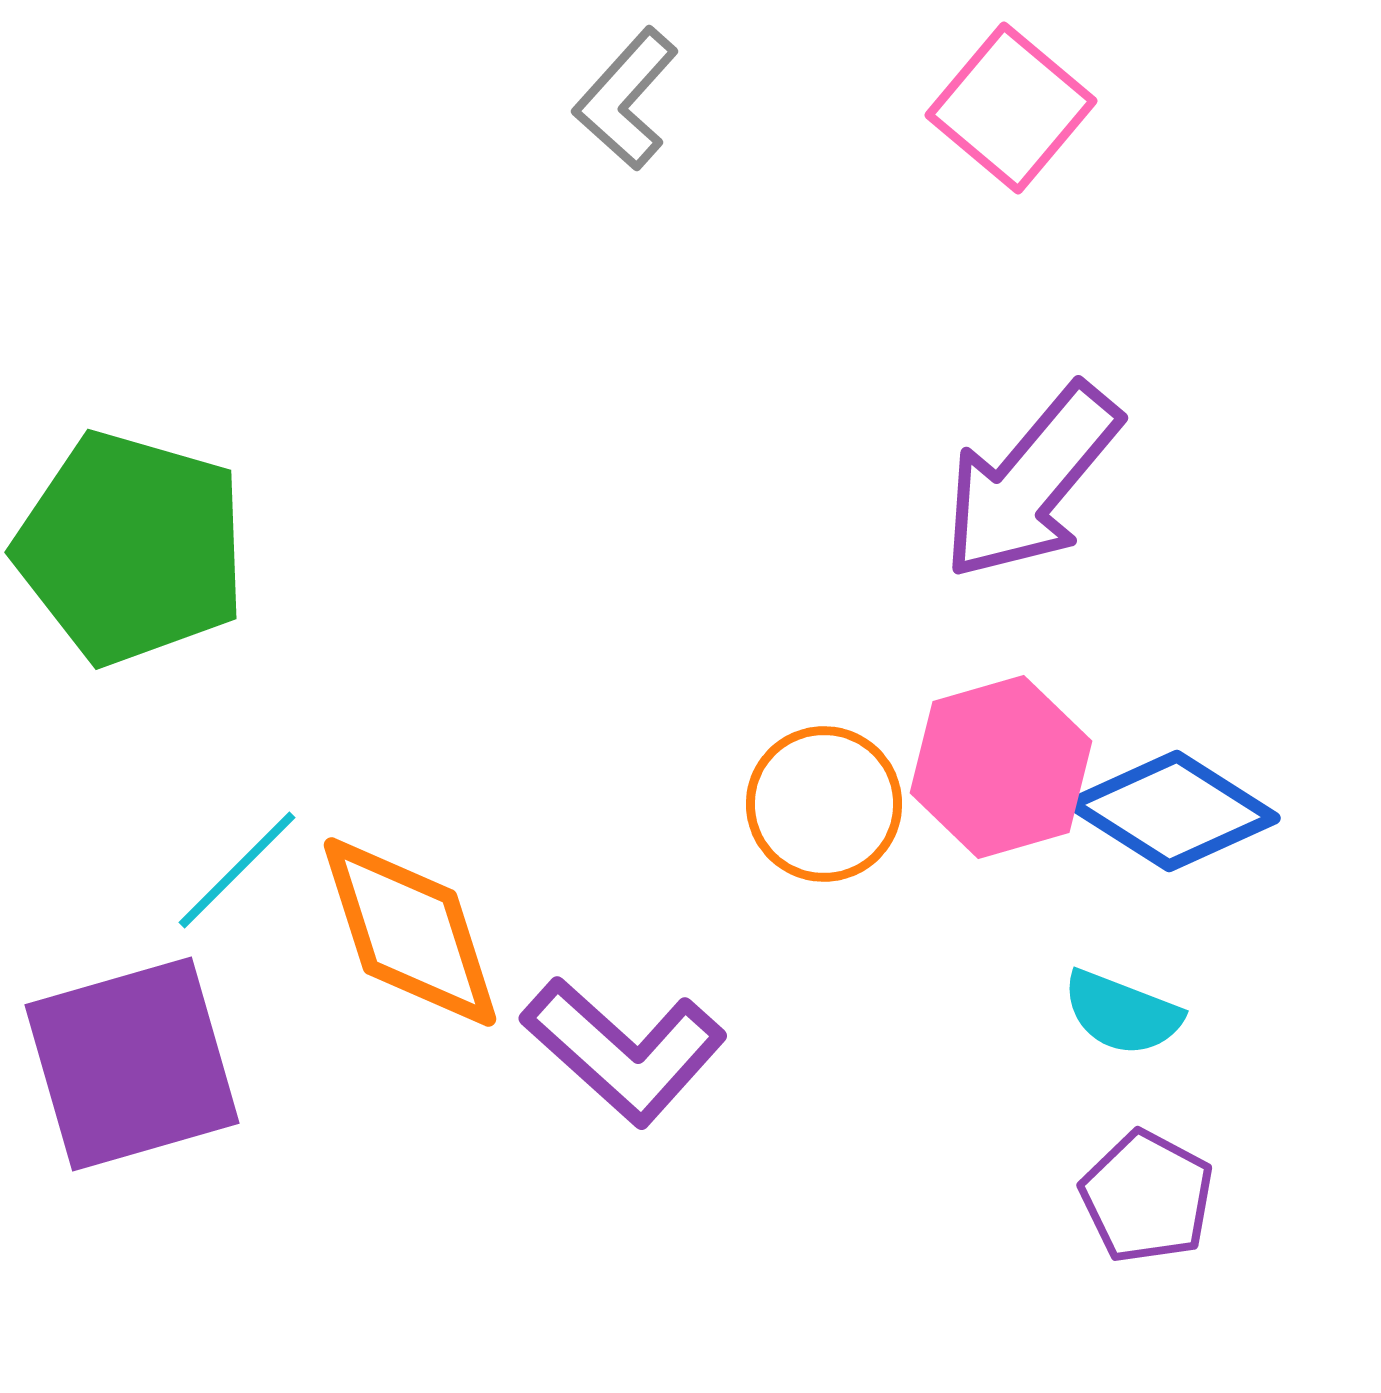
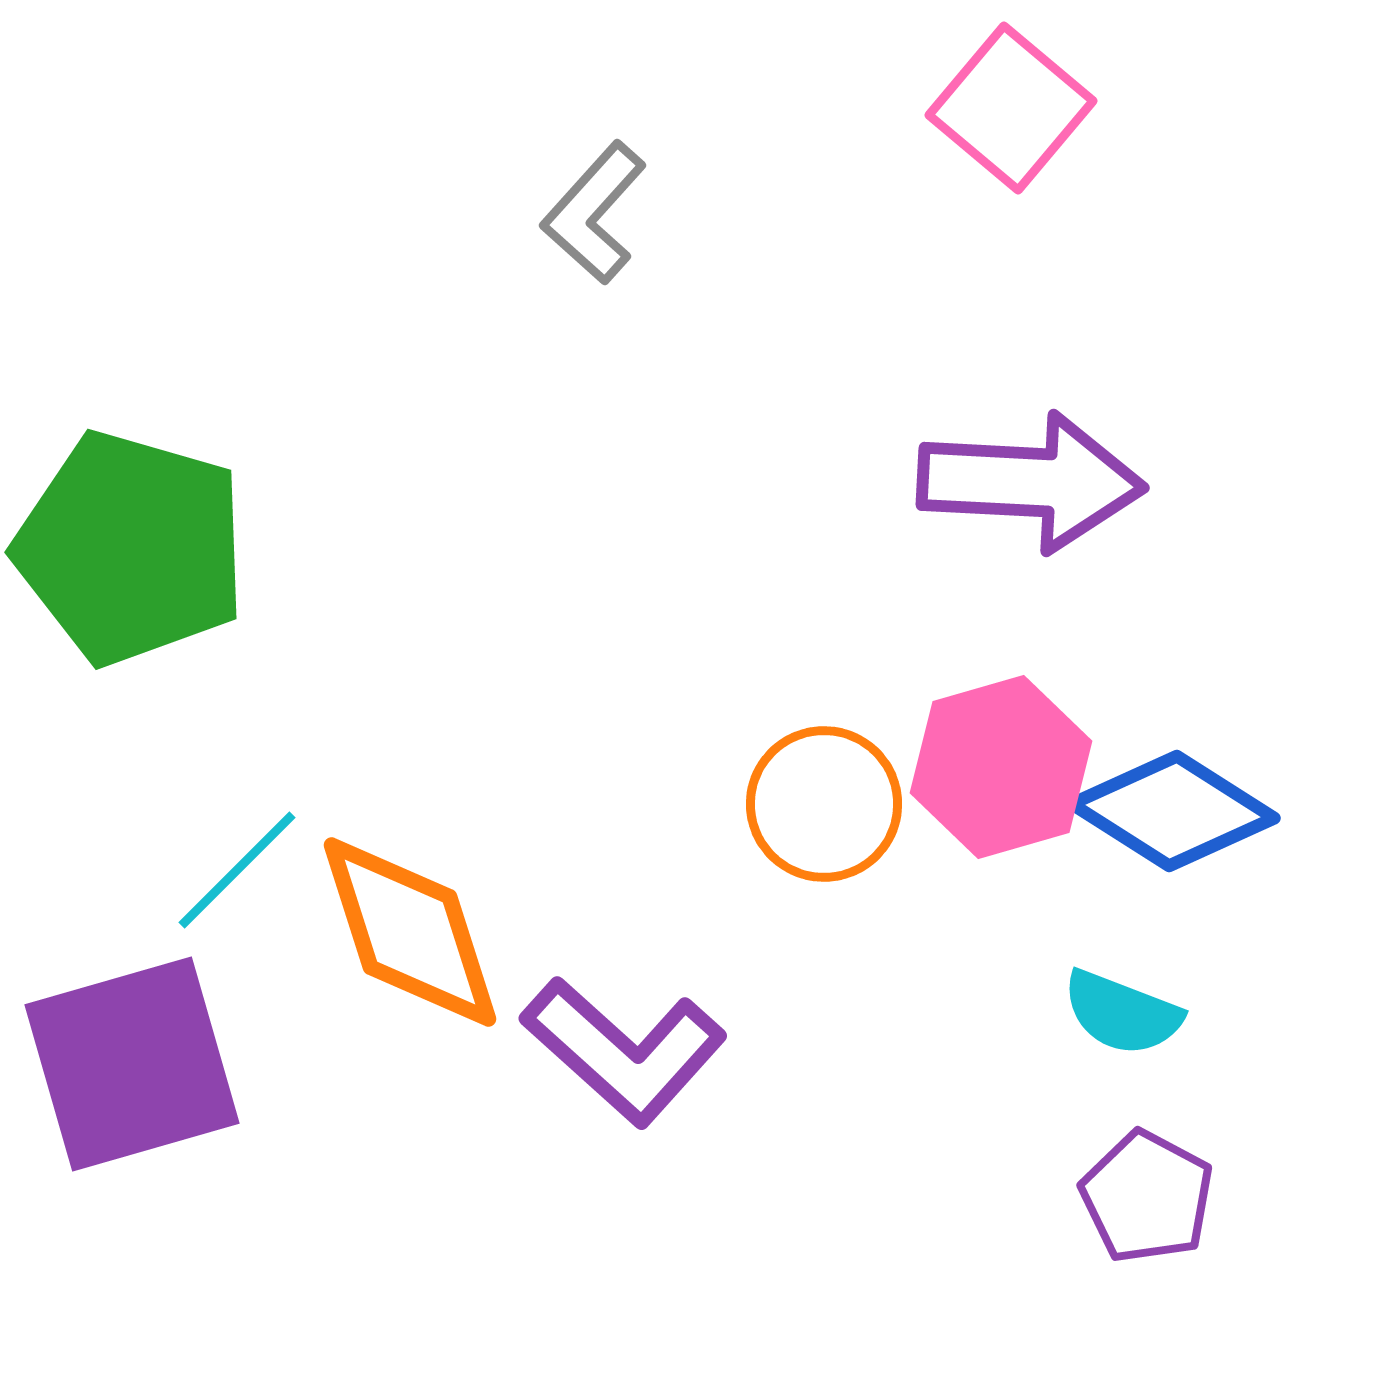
gray L-shape: moved 32 px left, 114 px down
purple arrow: rotated 127 degrees counterclockwise
